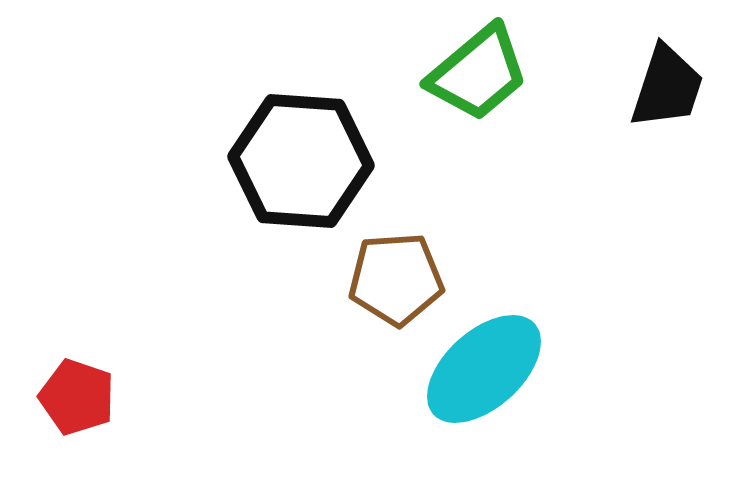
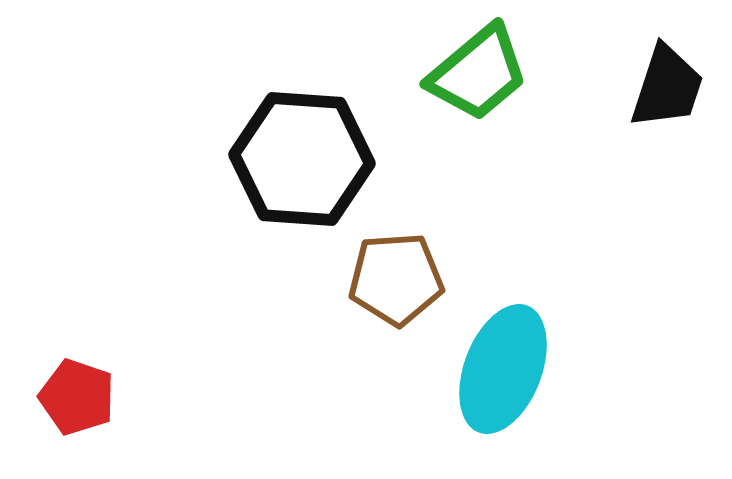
black hexagon: moved 1 px right, 2 px up
cyan ellipse: moved 19 px right; rotated 27 degrees counterclockwise
